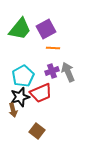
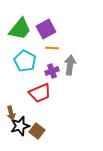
orange line: moved 1 px left
gray arrow: moved 2 px right, 7 px up; rotated 30 degrees clockwise
cyan pentagon: moved 2 px right, 15 px up; rotated 15 degrees counterclockwise
red trapezoid: moved 1 px left
black star: moved 29 px down
brown arrow: moved 2 px left, 3 px down
